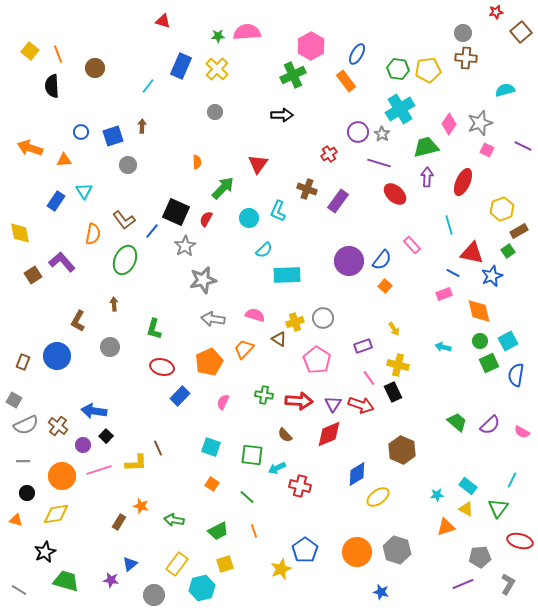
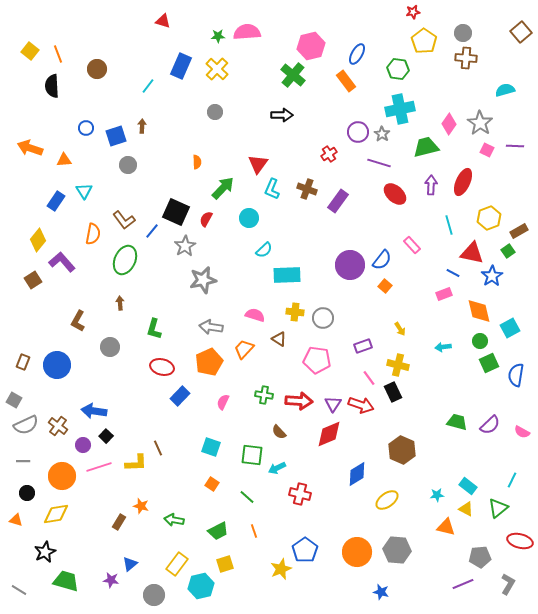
red star at (496, 12): moved 83 px left
pink hexagon at (311, 46): rotated 16 degrees clockwise
brown circle at (95, 68): moved 2 px right, 1 px down
yellow pentagon at (428, 70): moved 4 px left, 29 px up; rotated 30 degrees counterclockwise
green cross at (293, 75): rotated 25 degrees counterclockwise
cyan cross at (400, 109): rotated 20 degrees clockwise
gray star at (480, 123): rotated 20 degrees counterclockwise
blue circle at (81, 132): moved 5 px right, 4 px up
blue square at (113, 136): moved 3 px right
purple line at (523, 146): moved 8 px left; rotated 24 degrees counterclockwise
purple arrow at (427, 177): moved 4 px right, 8 px down
yellow hexagon at (502, 209): moved 13 px left, 9 px down
cyan L-shape at (278, 211): moved 6 px left, 22 px up
yellow diamond at (20, 233): moved 18 px right, 7 px down; rotated 50 degrees clockwise
purple circle at (349, 261): moved 1 px right, 4 px down
brown square at (33, 275): moved 5 px down
blue star at (492, 276): rotated 10 degrees counterclockwise
brown arrow at (114, 304): moved 6 px right, 1 px up
gray arrow at (213, 319): moved 2 px left, 8 px down
yellow cross at (295, 322): moved 10 px up; rotated 24 degrees clockwise
yellow arrow at (394, 329): moved 6 px right
cyan square at (508, 341): moved 2 px right, 13 px up
cyan arrow at (443, 347): rotated 21 degrees counterclockwise
blue circle at (57, 356): moved 9 px down
pink pentagon at (317, 360): rotated 24 degrees counterclockwise
green trapezoid at (457, 422): rotated 25 degrees counterclockwise
brown semicircle at (285, 435): moved 6 px left, 3 px up
pink line at (99, 470): moved 3 px up
red cross at (300, 486): moved 8 px down
yellow ellipse at (378, 497): moved 9 px right, 3 px down
green triangle at (498, 508): rotated 15 degrees clockwise
orange triangle at (446, 527): rotated 30 degrees clockwise
gray hexagon at (397, 550): rotated 12 degrees counterclockwise
cyan hexagon at (202, 588): moved 1 px left, 2 px up
